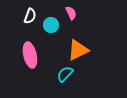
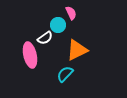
white semicircle: moved 15 px right, 22 px down; rotated 35 degrees clockwise
cyan circle: moved 7 px right
orange triangle: moved 1 px left
